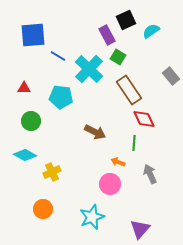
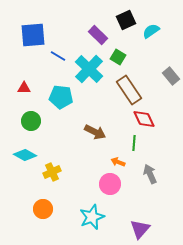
purple rectangle: moved 9 px left; rotated 18 degrees counterclockwise
